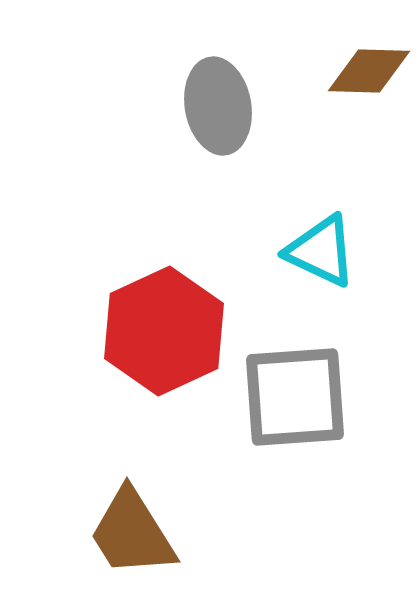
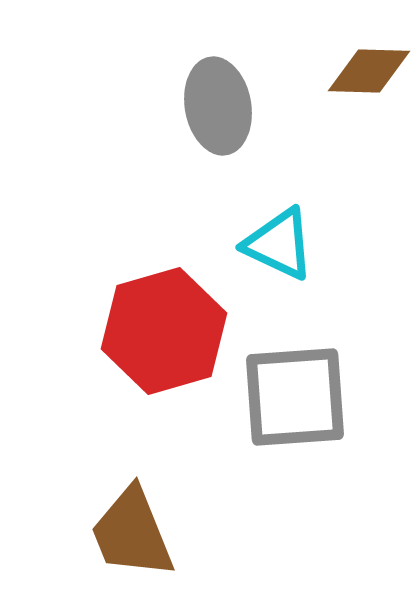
cyan triangle: moved 42 px left, 7 px up
red hexagon: rotated 9 degrees clockwise
brown trapezoid: rotated 10 degrees clockwise
